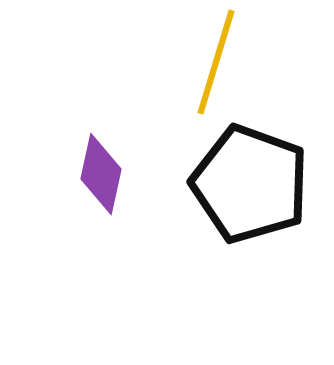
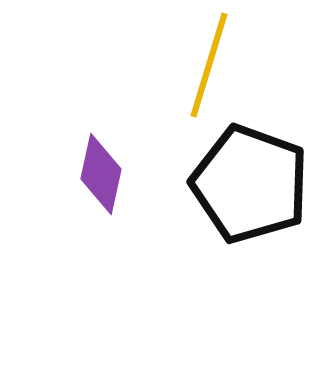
yellow line: moved 7 px left, 3 px down
